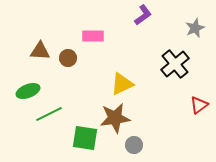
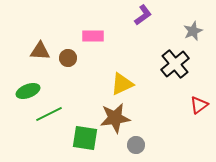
gray star: moved 2 px left, 3 px down
gray circle: moved 2 px right
